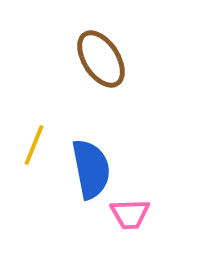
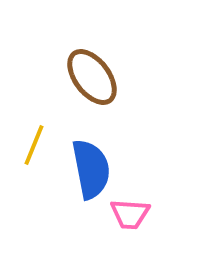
brown ellipse: moved 9 px left, 18 px down; rotated 4 degrees counterclockwise
pink trapezoid: rotated 6 degrees clockwise
